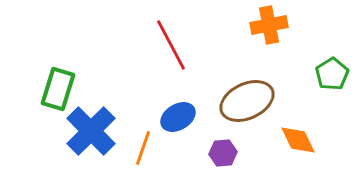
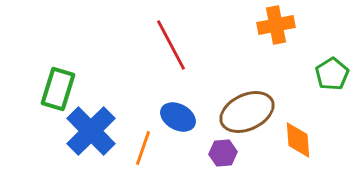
orange cross: moved 7 px right
brown ellipse: moved 11 px down
blue ellipse: rotated 60 degrees clockwise
orange diamond: rotated 21 degrees clockwise
